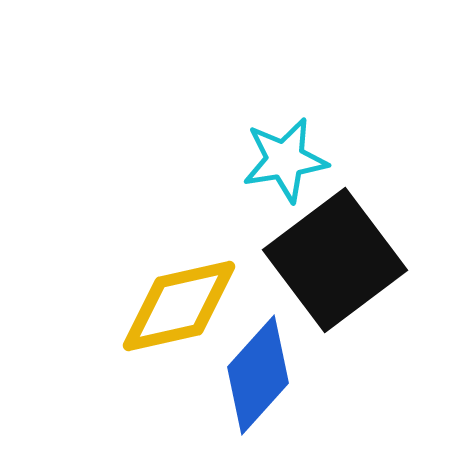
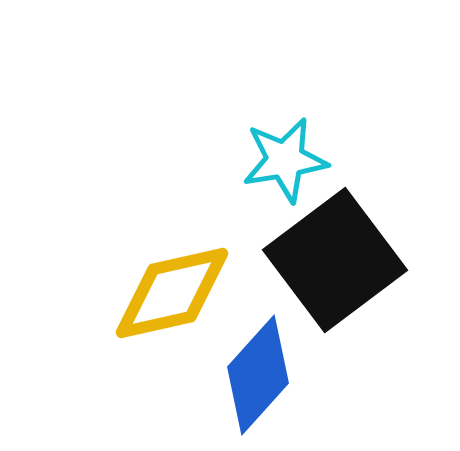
yellow diamond: moved 7 px left, 13 px up
